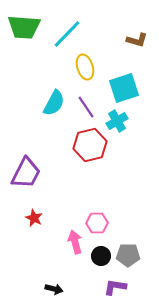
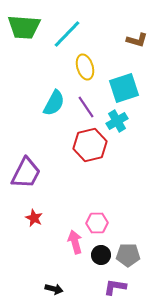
black circle: moved 1 px up
